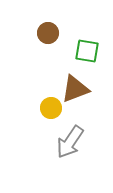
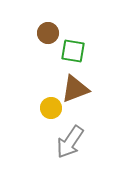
green square: moved 14 px left
